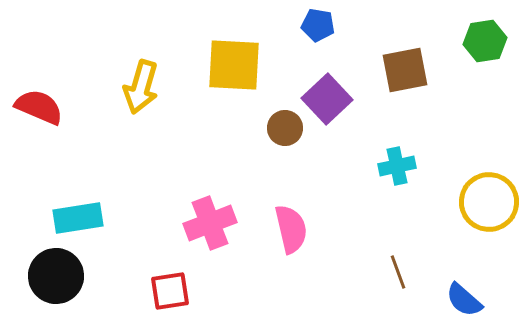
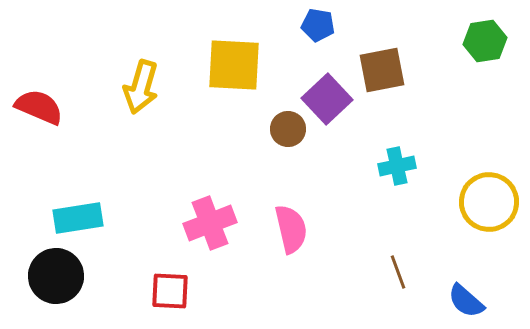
brown square: moved 23 px left
brown circle: moved 3 px right, 1 px down
red square: rotated 12 degrees clockwise
blue semicircle: moved 2 px right, 1 px down
